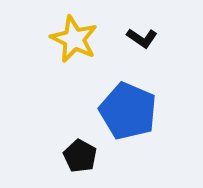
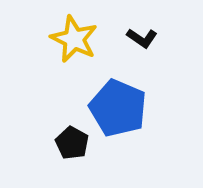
blue pentagon: moved 10 px left, 3 px up
black pentagon: moved 8 px left, 13 px up
